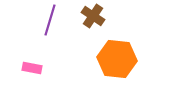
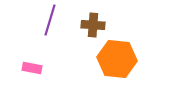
brown cross: moved 9 px down; rotated 30 degrees counterclockwise
